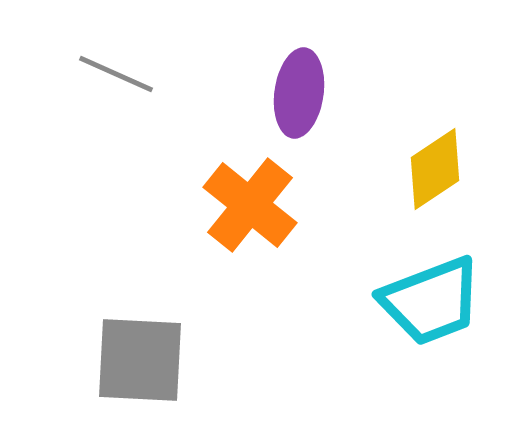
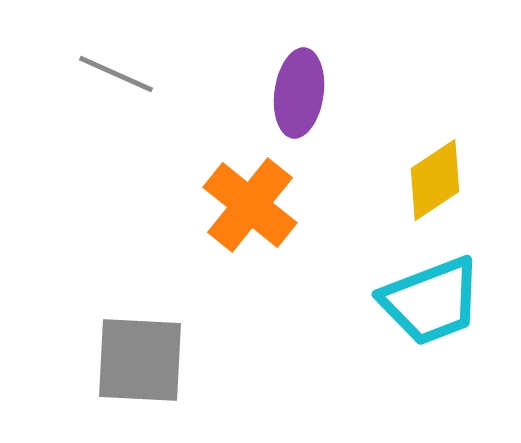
yellow diamond: moved 11 px down
